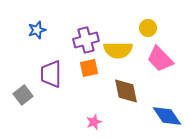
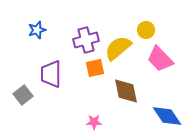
yellow circle: moved 2 px left, 2 px down
yellow semicircle: moved 2 px up; rotated 140 degrees clockwise
orange square: moved 6 px right
pink star: rotated 21 degrees clockwise
